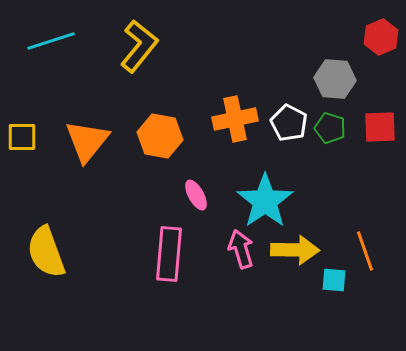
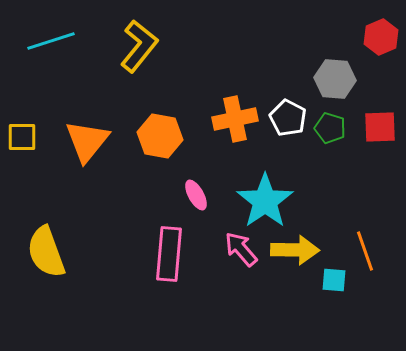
white pentagon: moved 1 px left, 5 px up
pink arrow: rotated 24 degrees counterclockwise
